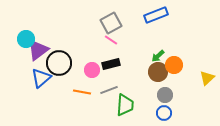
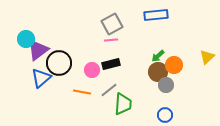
blue rectangle: rotated 15 degrees clockwise
gray square: moved 1 px right, 1 px down
pink line: rotated 40 degrees counterclockwise
yellow triangle: moved 21 px up
gray line: rotated 18 degrees counterclockwise
gray circle: moved 1 px right, 10 px up
green trapezoid: moved 2 px left, 1 px up
blue circle: moved 1 px right, 2 px down
